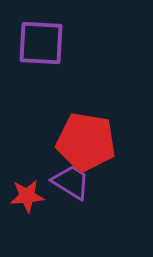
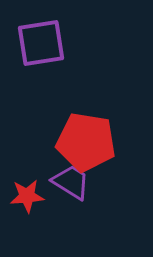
purple square: rotated 12 degrees counterclockwise
